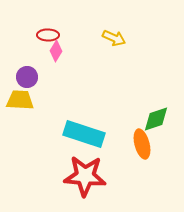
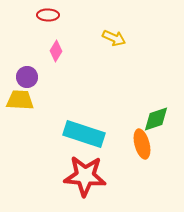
red ellipse: moved 20 px up
